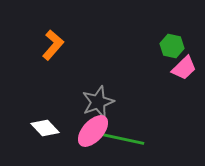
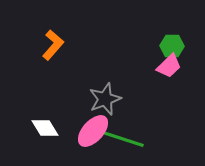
green hexagon: rotated 10 degrees counterclockwise
pink trapezoid: moved 15 px left, 2 px up
gray star: moved 7 px right, 3 px up
white diamond: rotated 12 degrees clockwise
green line: rotated 6 degrees clockwise
